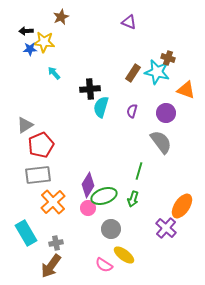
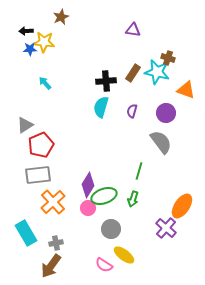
purple triangle: moved 4 px right, 8 px down; rotated 14 degrees counterclockwise
cyan arrow: moved 9 px left, 10 px down
black cross: moved 16 px right, 8 px up
